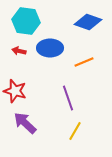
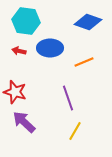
red star: moved 1 px down
purple arrow: moved 1 px left, 1 px up
